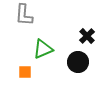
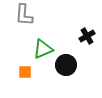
black cross: rotated 14 degrees clockwise
black circle: moved 12 px left, 3 px down
